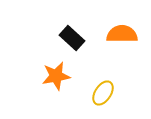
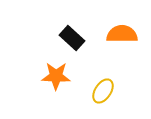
orange star: rotated 12 degrees clockwise
yellow ellipse: moved 2 px up
